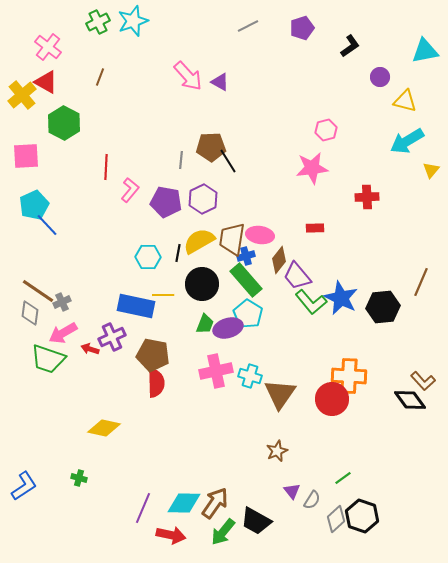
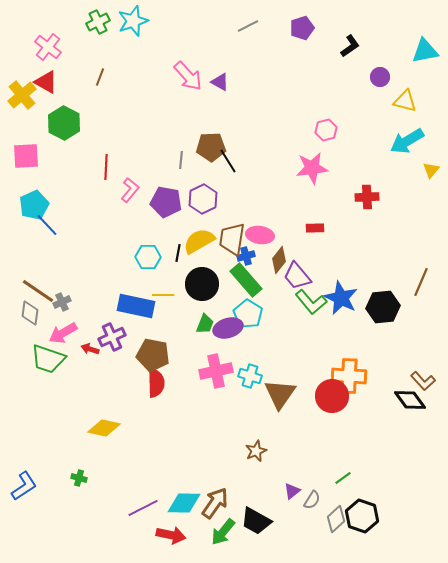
red circle at (332, 399): moved 3 px up
brown star at (277, 451): moved 21 px left
purple triangle at (292, 491): rotated 30 degrees clockwise
purple line at (143, 508): rotated 40 degrees clockwise
